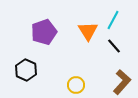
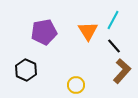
purple pentagon: rotated 10 degrees clockwise
brown L-shape: moved 11 px up
